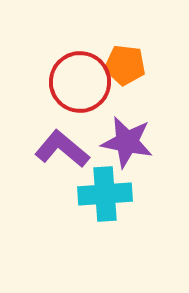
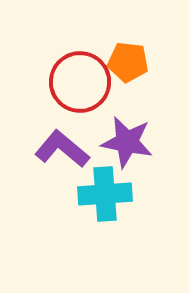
orange pentagon: moved 3 px right, 3 px up
